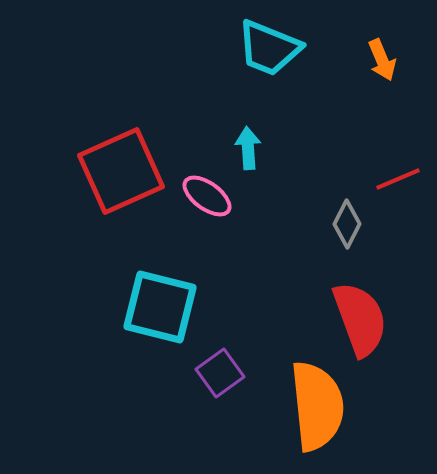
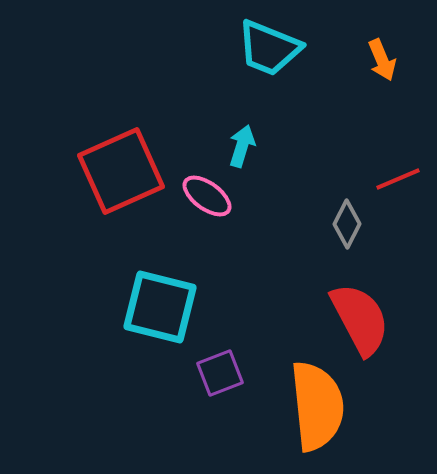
cyan arrow: moved 6 px left, 2 px up; rotated 21 degrees clockwise
red semicircle: rotated 8 degrees counterclockwise
purple square: rotated 15 degrees clockwise
